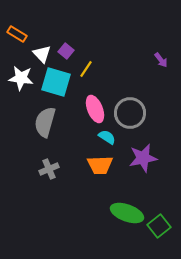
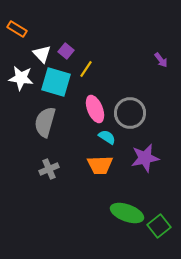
orange rectangle: moved 5 px up
purple star: moved 2 px right
